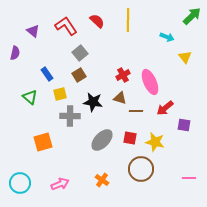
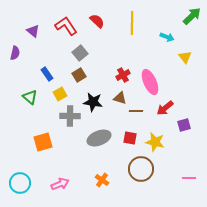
yellow line: moved 4 px right, 3 px down
yellow square: rotated 16 degrees counterclockwise
purple square: rotated 24 degrees counterclockwise
gray ellipse: moved 3 px left, 2 px up; rotated 25 degrees clockwise
